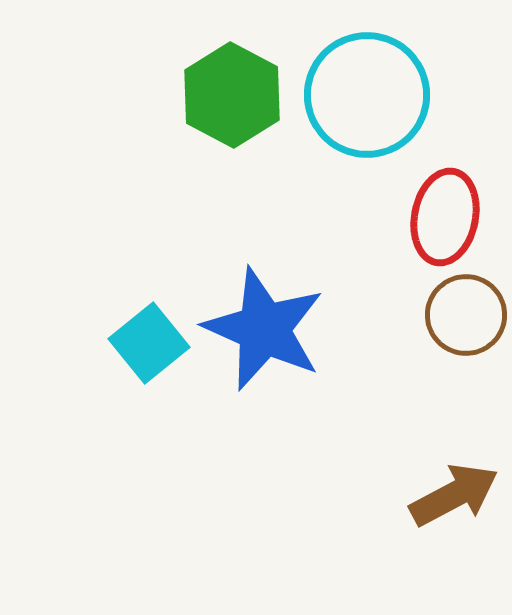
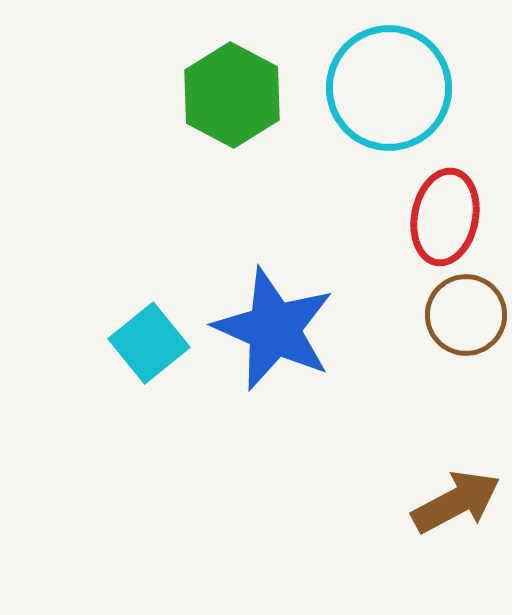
cyan circle: moved 22 px right, 7 px up
blue star: moved 10 px right
brown arrow: moved 2 px right, 7 px down
